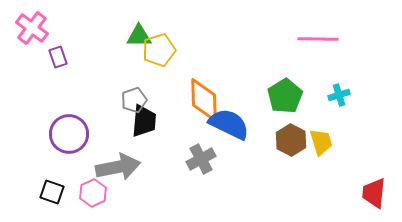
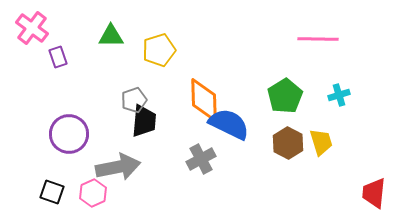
green triangle: moved 28 px left
brown hexagon: moved 3 px left, 3 px down
